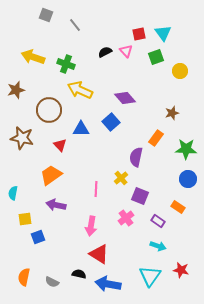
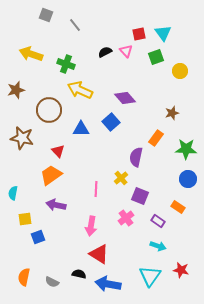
yellow arrow at (33, 57): moved 2 px left, 3 px up
red triangle at (60, 145): moved 2 px left, 6 px down
